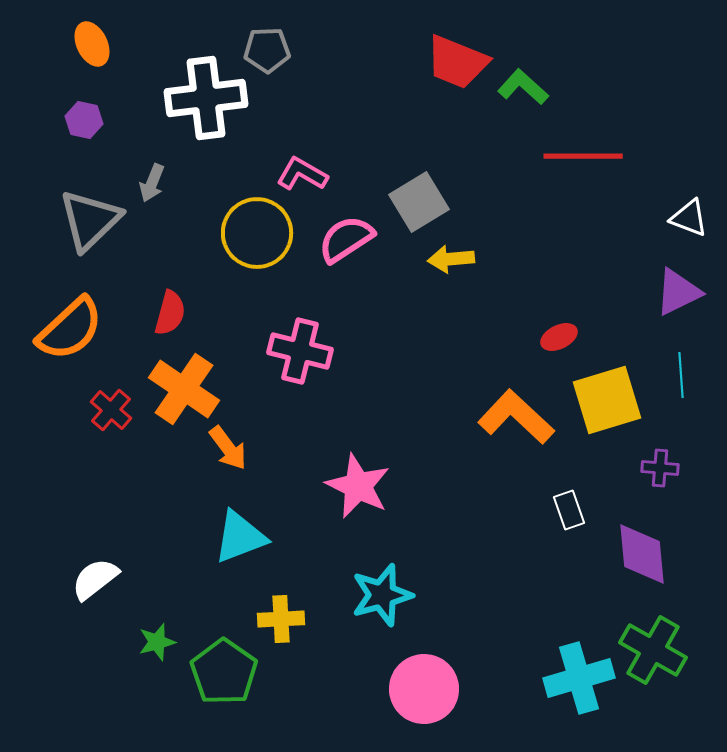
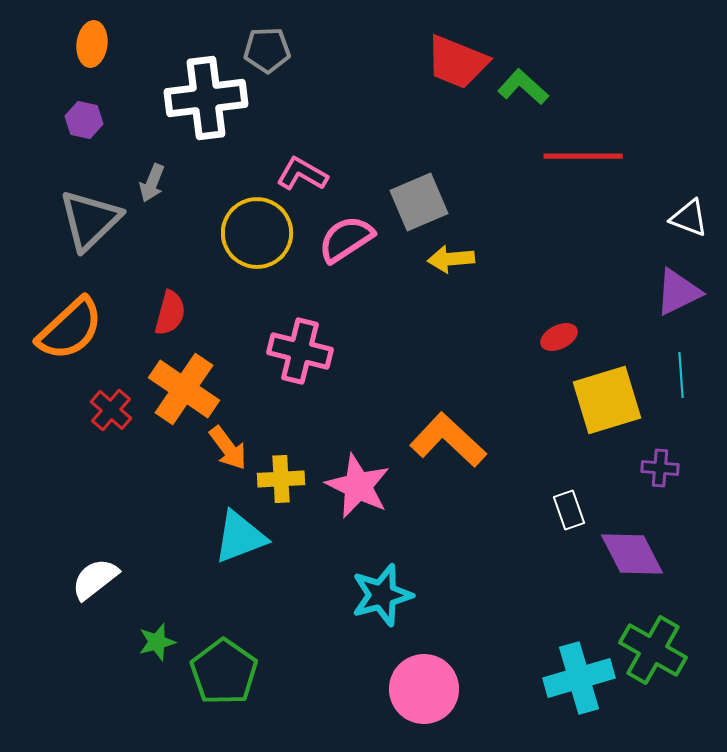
orange ellipse: rotated 33 degrees clockwise
gray square: rotated 8 degrees clockwise
orange L-shape: moved 68 px left, 23 px down
purple diamond: moved 10 px left; rotated 22 degrees counterclockwise
yellow cross: moved 140 px up
